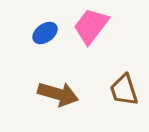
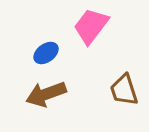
blue ellipse: moved 1 px right, 20 px down
brown arrow: moved 12 px left; rotated 144 degrees clockwise
